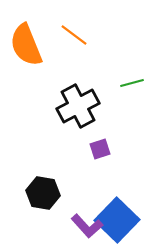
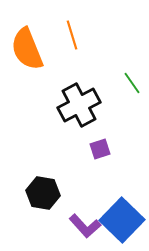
orange line: moved 2 px left; rotated 36 degrees clockwise
orange semicircle: moved 1 px right, 4 px down
green line: rotated 70 degrees clockwise
black cross: moved 1 px right, 1 px up
blue square: moved 5 px right
purple L-shape: moved 2 px left
